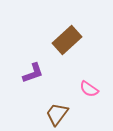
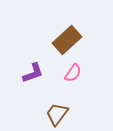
pink semicircle: moved 16 px left, 16 px up; rotated 90 degrees counterclockwise
